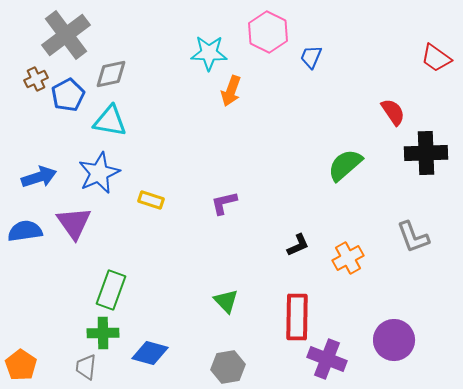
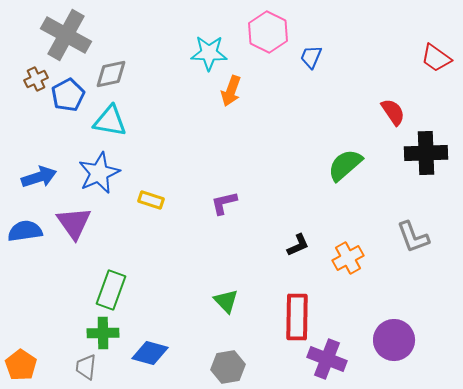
gray cross: rotated 24 degrees counterclockwise
